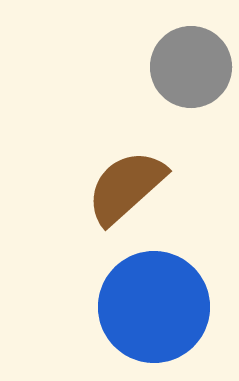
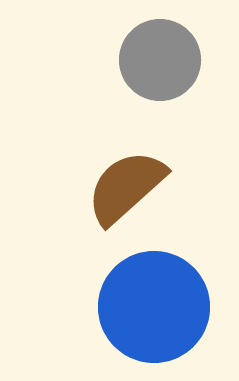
gray circle: moved 31 px left, 7 px up
